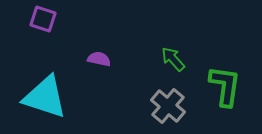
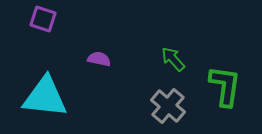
cyan triangle: rotated 12 degrees counterclockwise
